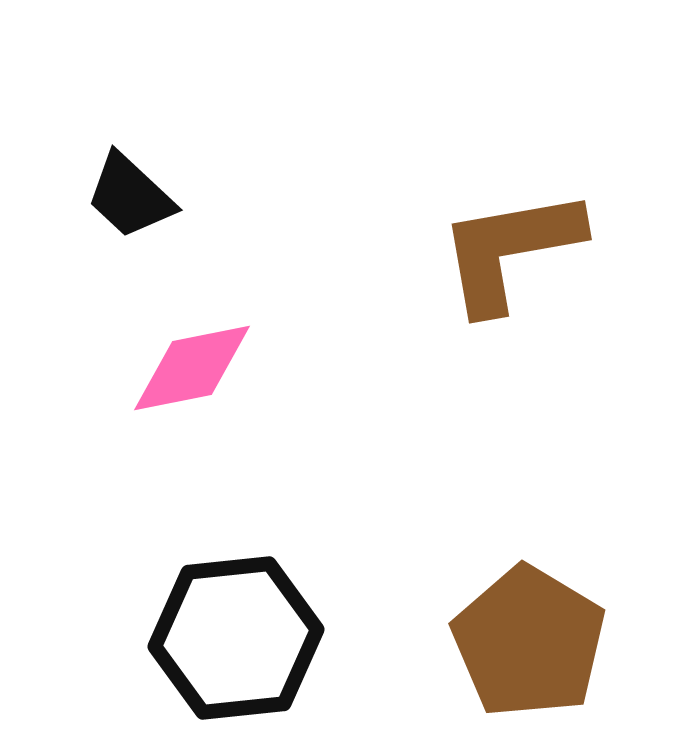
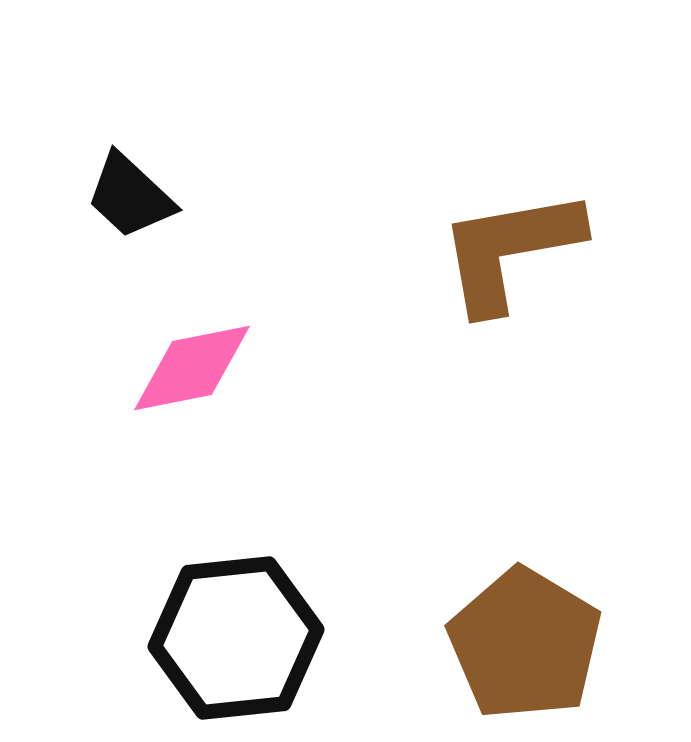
brown pentagon: moved 4 px left, 2 px down
